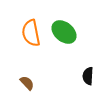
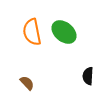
orange semicircle: moved 1 px right, 1 px up
